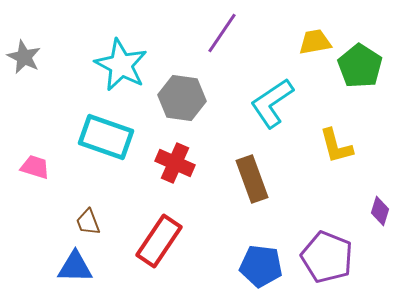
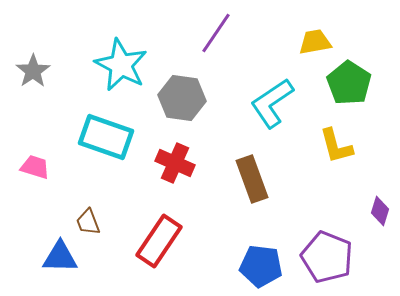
purple line: moved 6 px left
gray star: moved 9 px right, 14 px down; rotated 12 degrees clockwise
green pentagon: moved 11 px left, 17 px down
blue triangle: moved 15 px left, 10 px up
